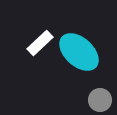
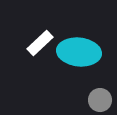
cyan ellipse: rotated 36 degrees counterclockwise
